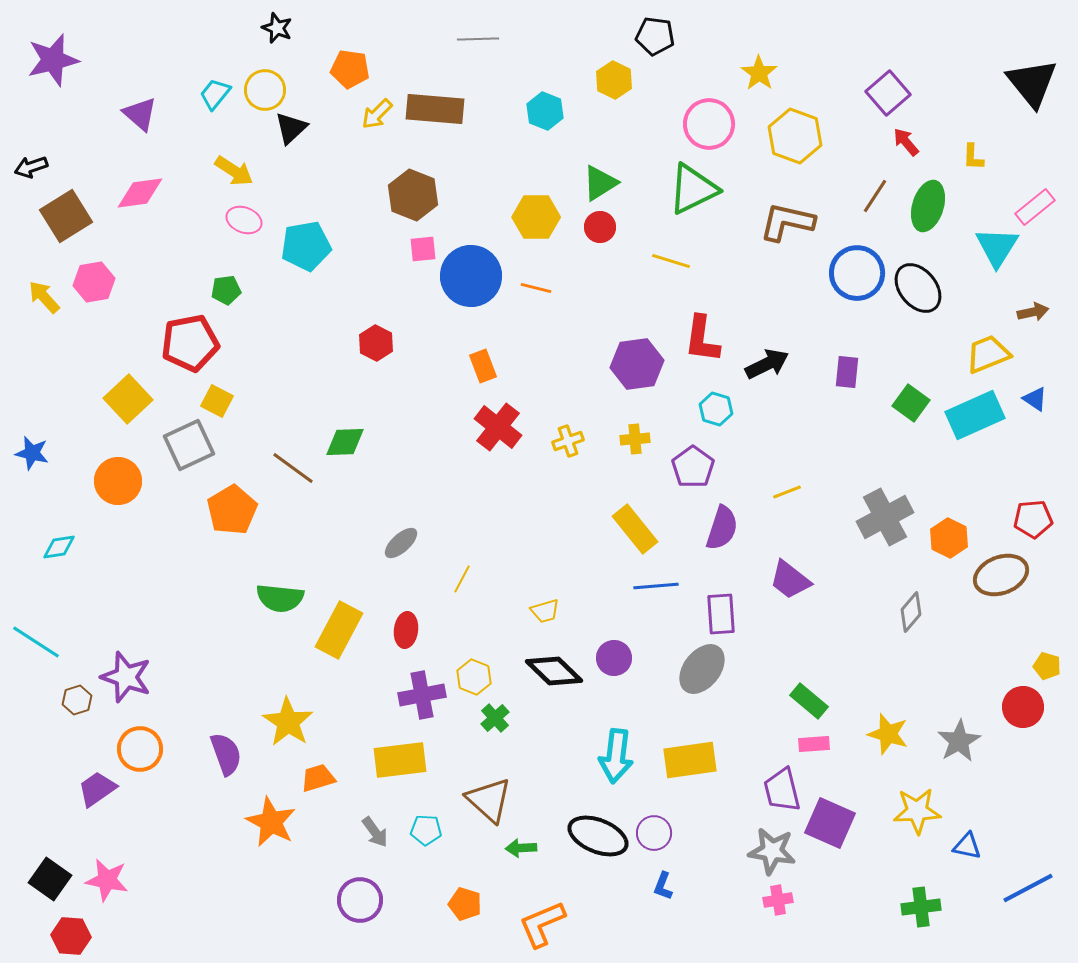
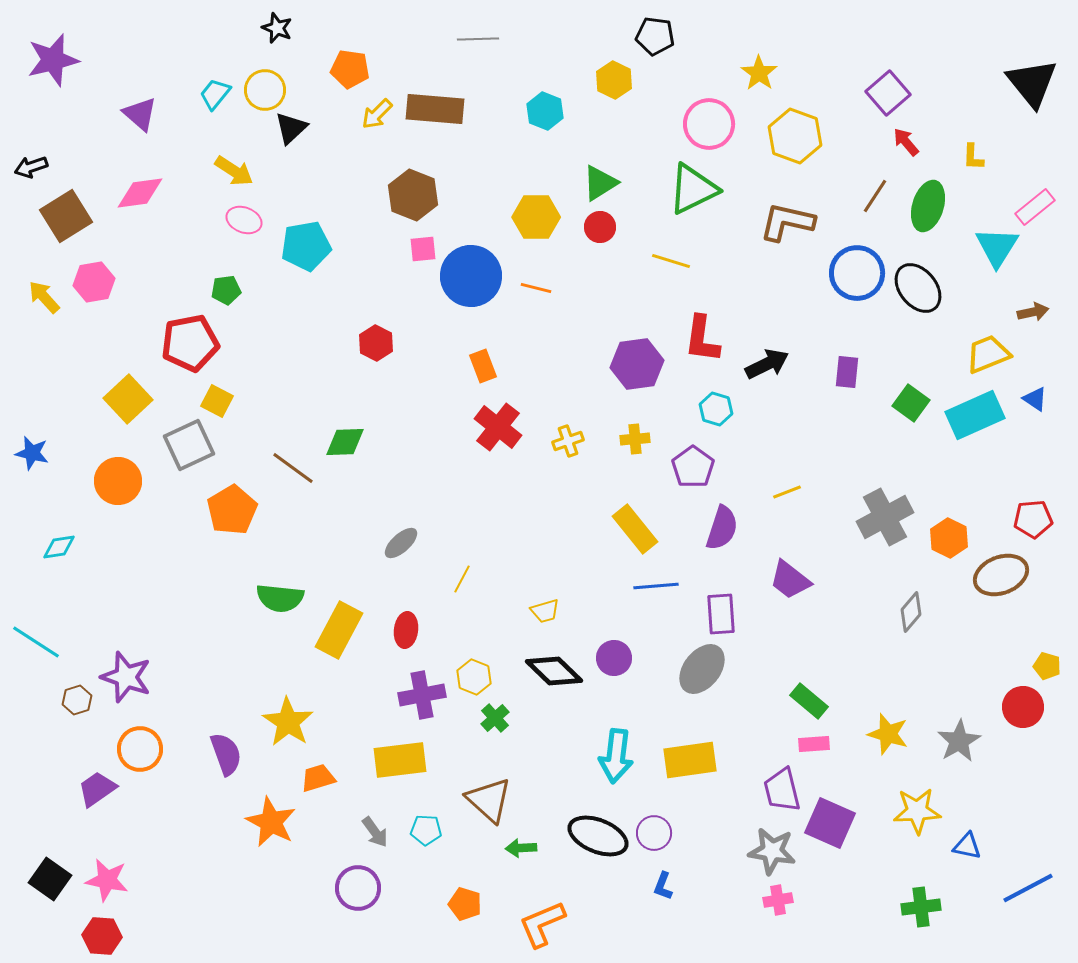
purple circle at (360, 900): moved 2 px left, 12 px up
red hexagon at (71, 936): moved 31 px right
